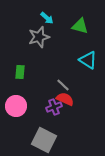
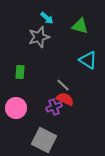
pink circle: moved 2 px down
